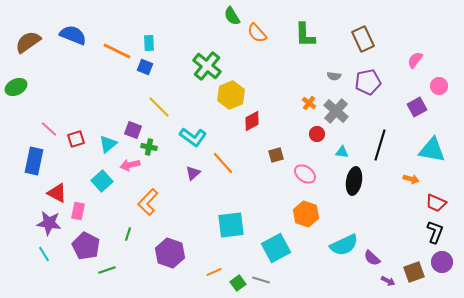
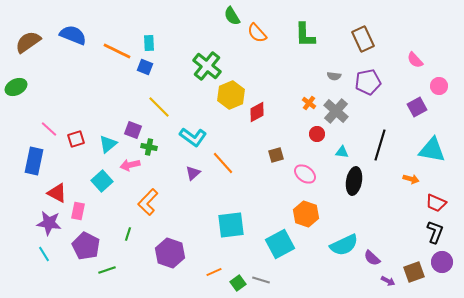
pink semicircle at (415, 60): rotated 78 degrees counterclockwise
red diamond at (252, 121): moved 5 px right, 9 px up
cyan square at (276, 248): moved 4 px right, 4 px up
